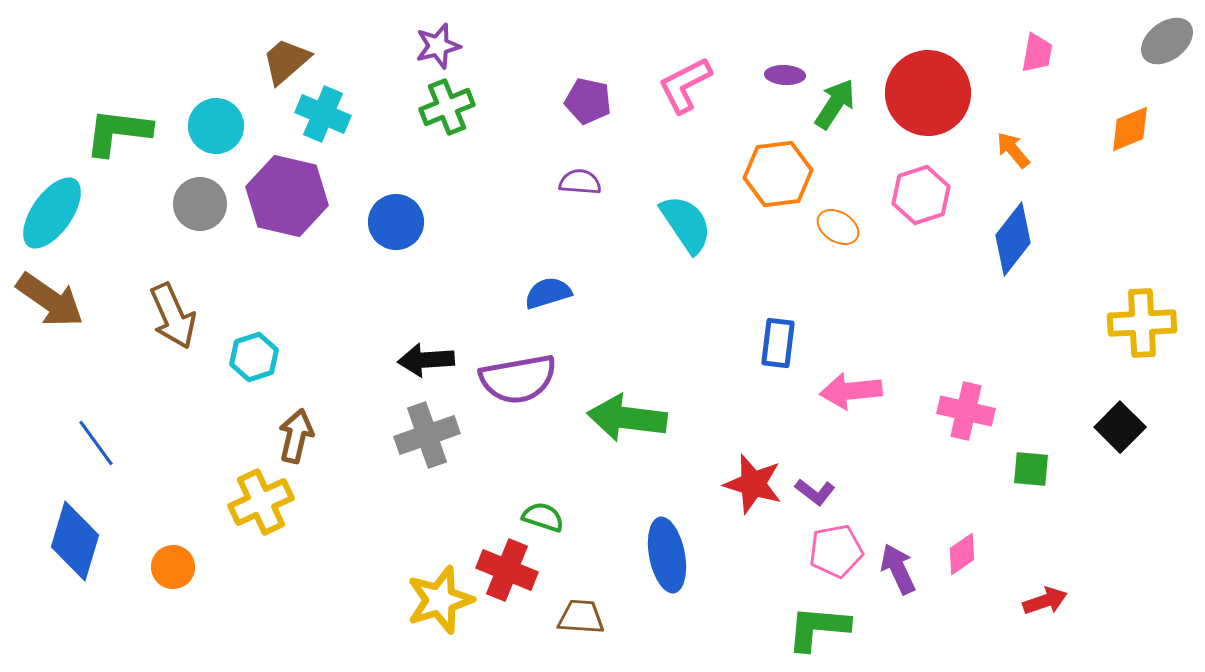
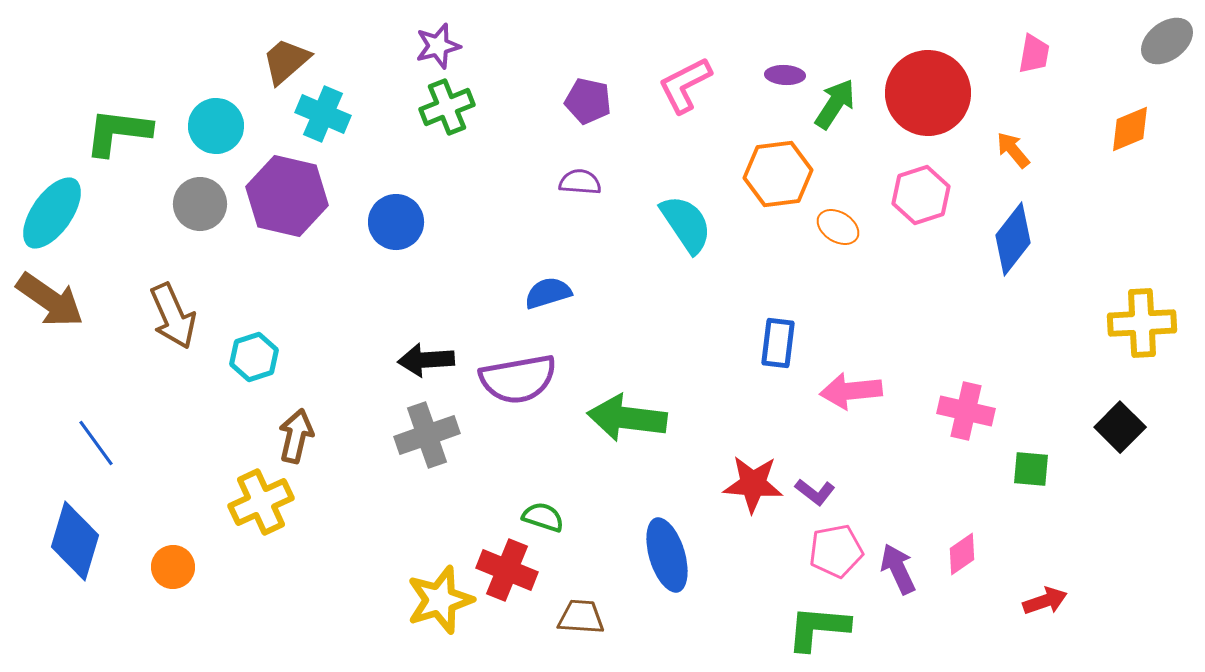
pink trapezoid at (1037, 53): moved 3 px left, 1 px down
red star at (753, 484): rotated 12 degrees counterclockwise
blue ellipse at (667, 555): rotated 6 degrees counterclockwise
